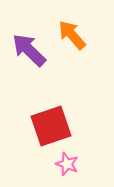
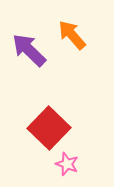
red square: moved 2 px left, 2 px down; rotated 27 degrees counterclockwise
